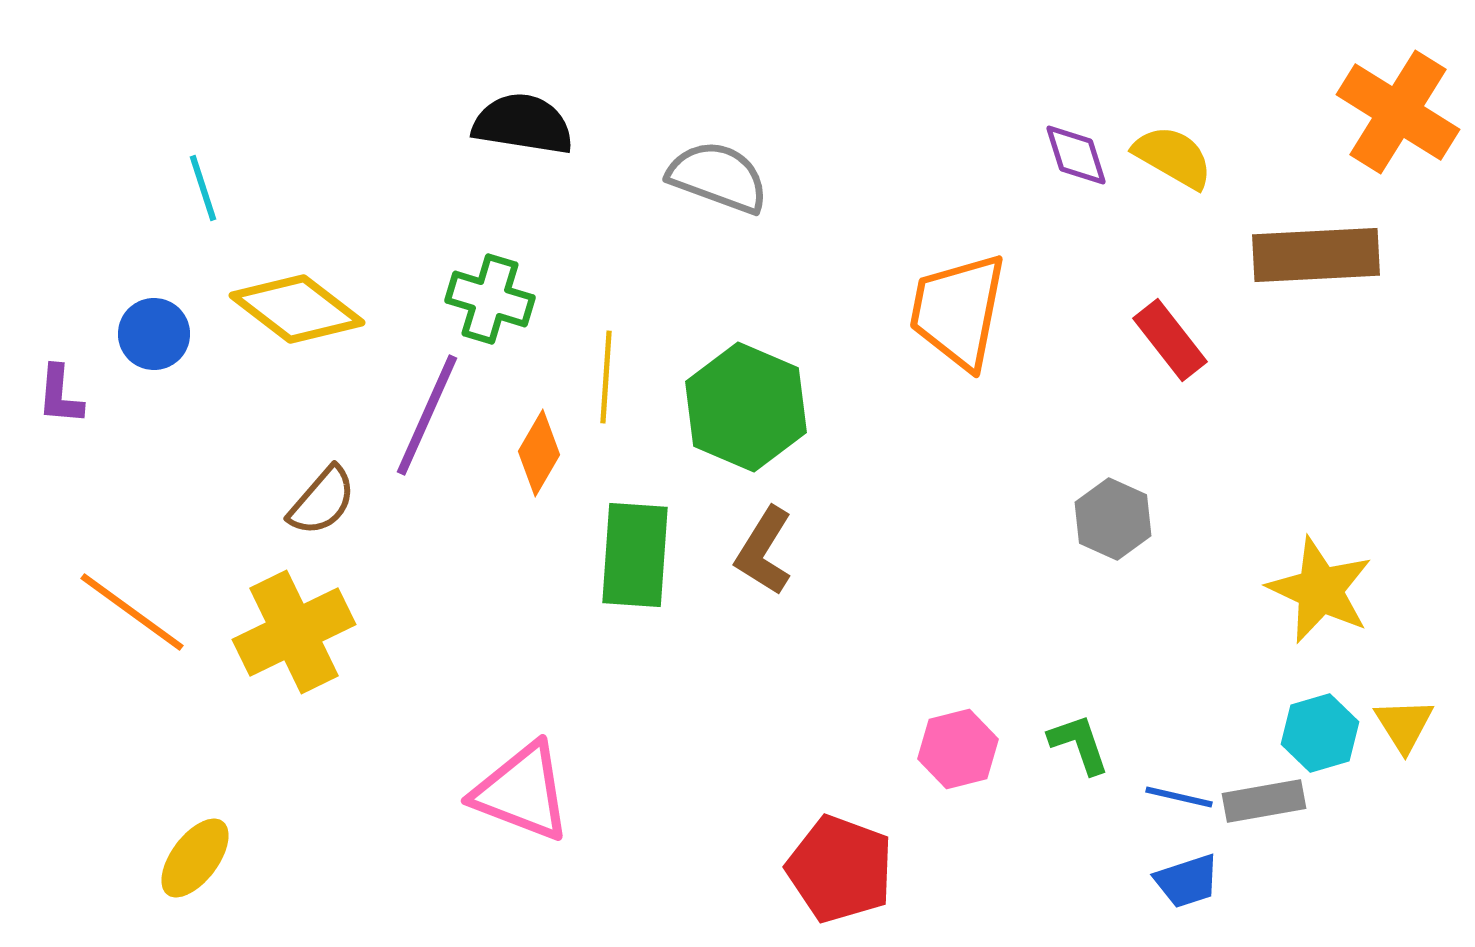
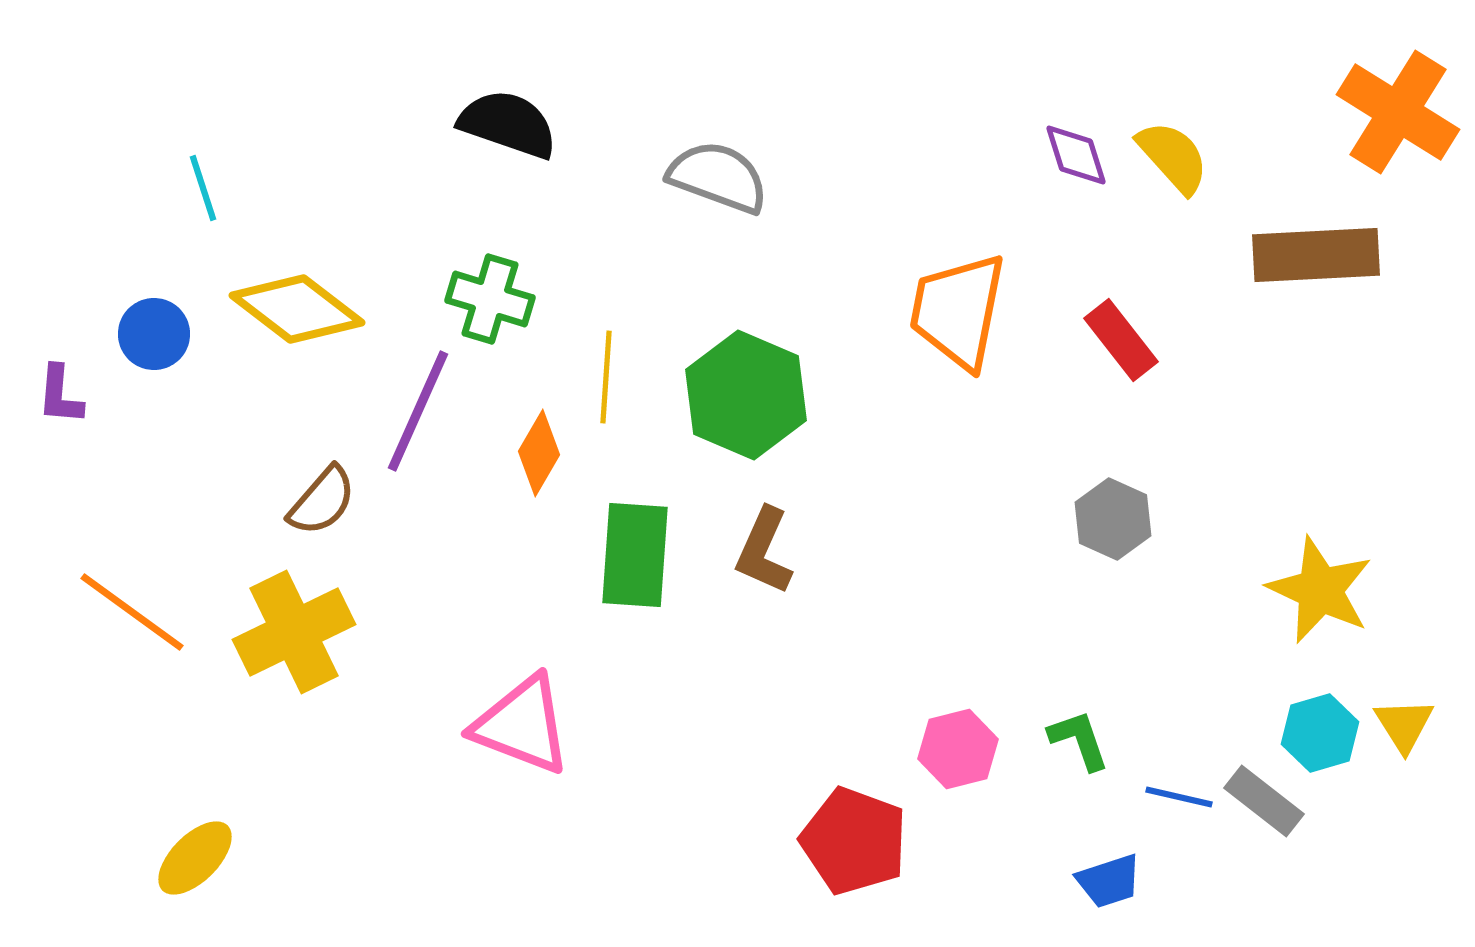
black semicircle: moved 15 px left; rotated 10 degrees clockwise
yellow semicircle: rotated 18 degrees clockwise
red rectangle: moved 49 px left
green hexagon: moved 12 px up
purple line: moved 9 px left, 4 px up
brown L-shape: rotated 8 degrees counterclockwise
green L-shape: moved 4 px up
pink triangle: moved 67 px up
gray rectangle: rotated 48 degrees clockwise
yellow ellipse: rotated 8 degrees clockwise
red pentagon: moved 14 px right, 28 px up
blue trapezoid: moved 78 px left
